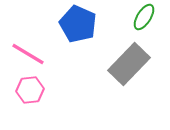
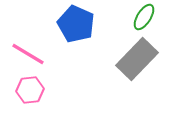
blue pentagon: moved 2 px left
gray rectangle: moved 8 px right, 5 px up
